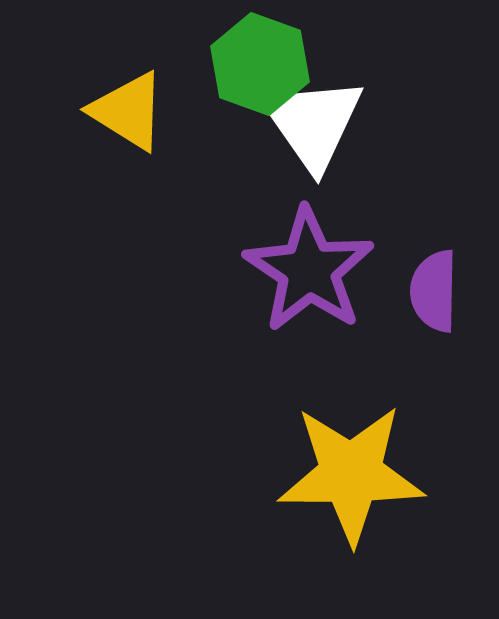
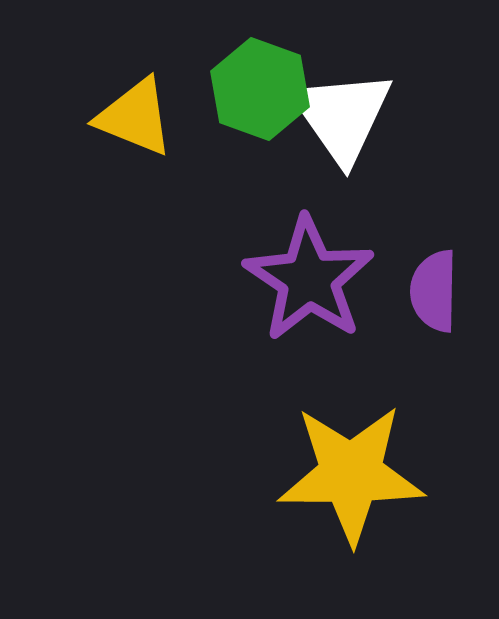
green hexagon: moved 25 px down
yellow triangle: moved 7 px right, 6 px down; rotated 10 degrees counterclockwise
white triangle: moved 29 px right, 7 px up
purple star: moved 9 px down
